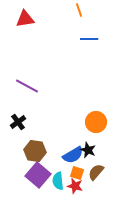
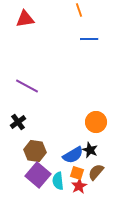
black star: moved 2 px right
red star: moved 4 px right; rotated 28 degrees clockwise
